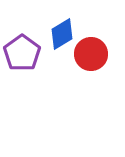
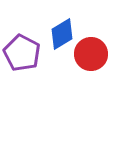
purple pentagon: rotated 9 degrees counterclockwise
